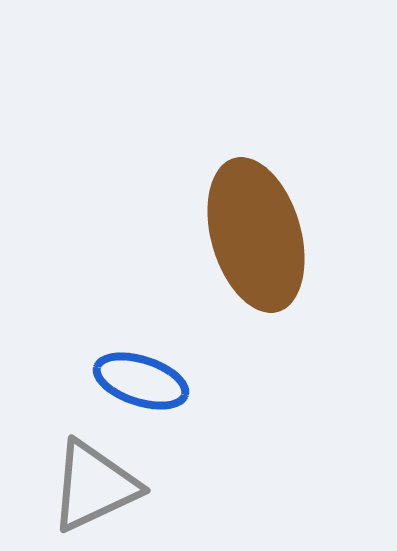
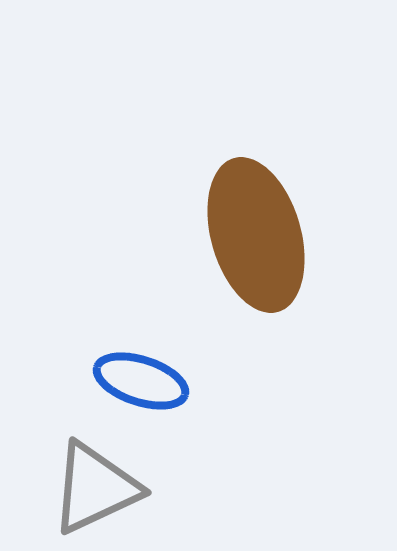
gray triangle: moved 1 px right, 2 px down
